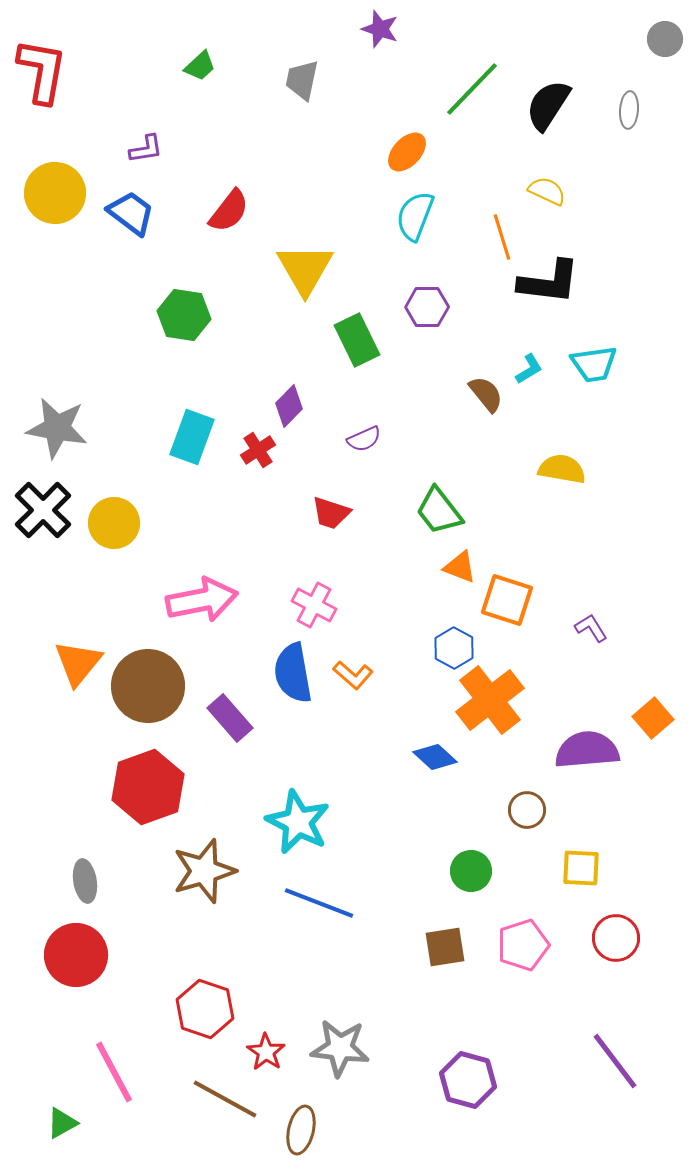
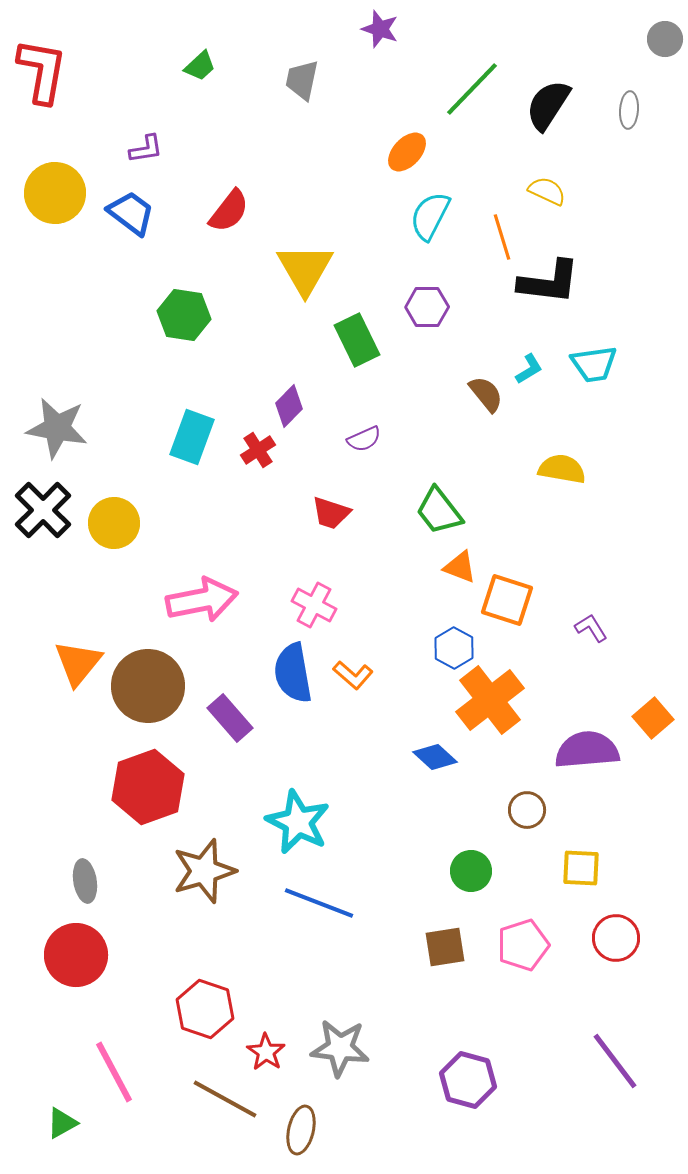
cyan semicircle at (415, 216): moved 15 px right; rotated 6 degrees clockwise
